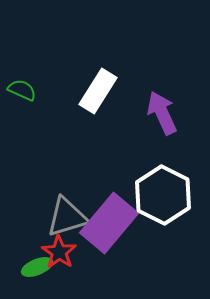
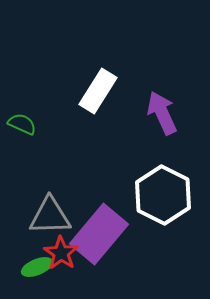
green semicircle: moved 34 px down
gray triangle: moved 17 px left, 1 px up; rotated 15 degrees clockwise
purple rectangle: moved 10 px left, 11 px down
red star: moved 2 px right, 1 px down
